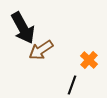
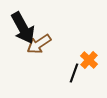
brown arrow: moved 2 px left, 6 px up
black line: moved 2 px right, 12 px up
